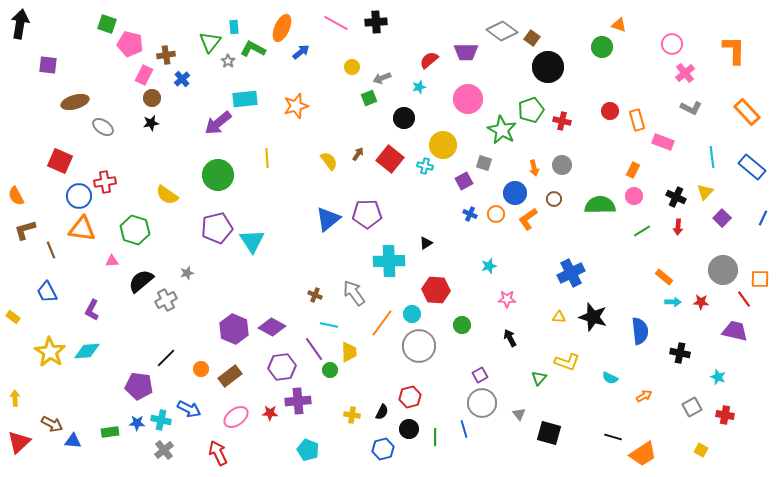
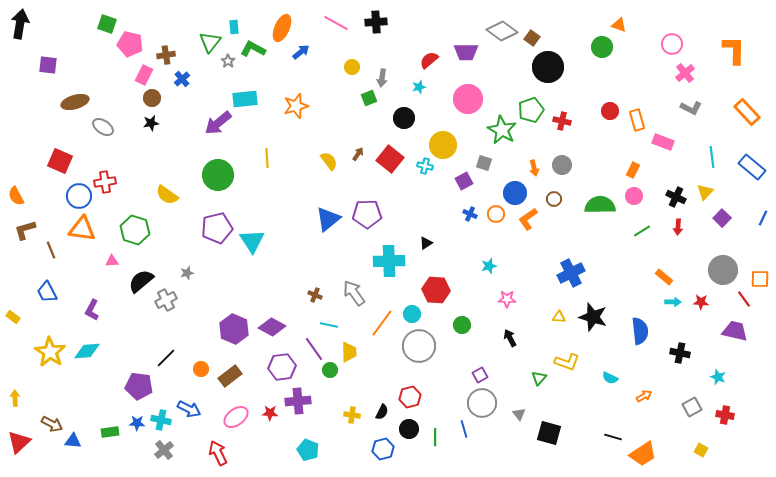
gray arrow at (382, 78): rotated 60 degrees counterclockwise
